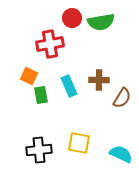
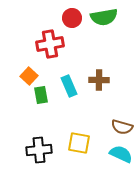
green semicircle: moved 3 px right, 5 px up
orange square: rotated 18 degrees clockwise
brown semicircle: moved 29 px down; rotated 75 degrees clockwise
